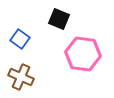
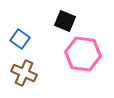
black square: moved 6 px right, 2 px down
brown cross: moved 3 px right, 4 px up
